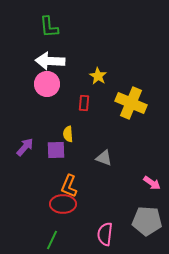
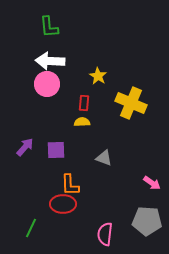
yellow semicircle: moved 14 px right, 12 px up; rotated 91 degrees clockwise
orange L-shape: moved 1 px right, 1 px up; rotated 25 degrees counterclockwise
green line: moved 21 px left, 12 px up
